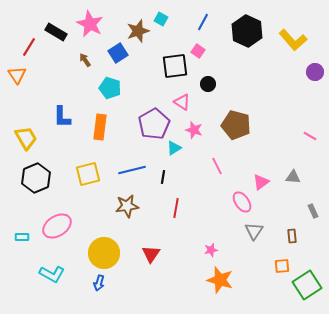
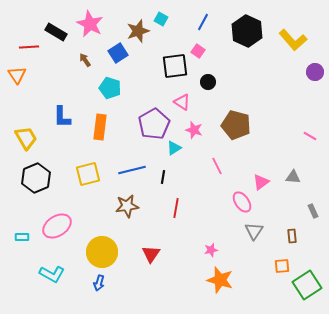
red line at (29, 47): rotated 54 degrees clockwise
black circle at (208, 84): moved 2 px up
yellow circle at (104, 253): moved 2 px left, 1 px up
